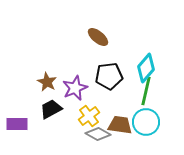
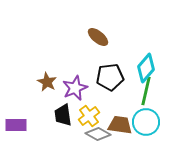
black pentagon: moved 1 px right, 1 px down
black trapezoid: moved 12 px right, 6 px down; rotated 70 degrees counterclockwise
purple rectangle: moved 1 px left, 1 px down
